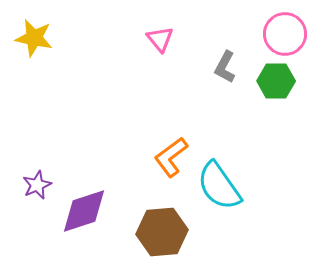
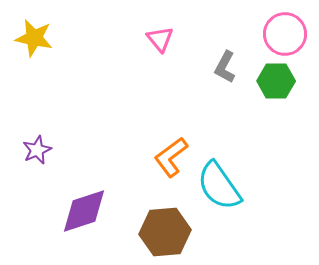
purple star: moved 35 px up
brown hexagon: moved 3 px right
